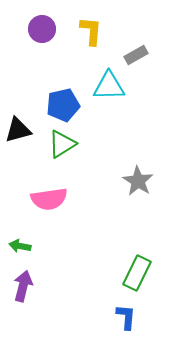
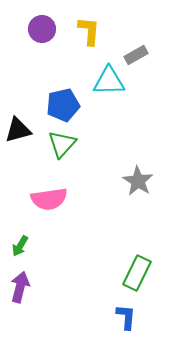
yellow L-shape: moved 2 px left
cyan triangle: moved 5 px up
green triangle: rotated 16 degrees counterclockwise
green arrow: rotated 70 degrees counterclockwise
purple arrow: moved 3 px left, 1 px down
